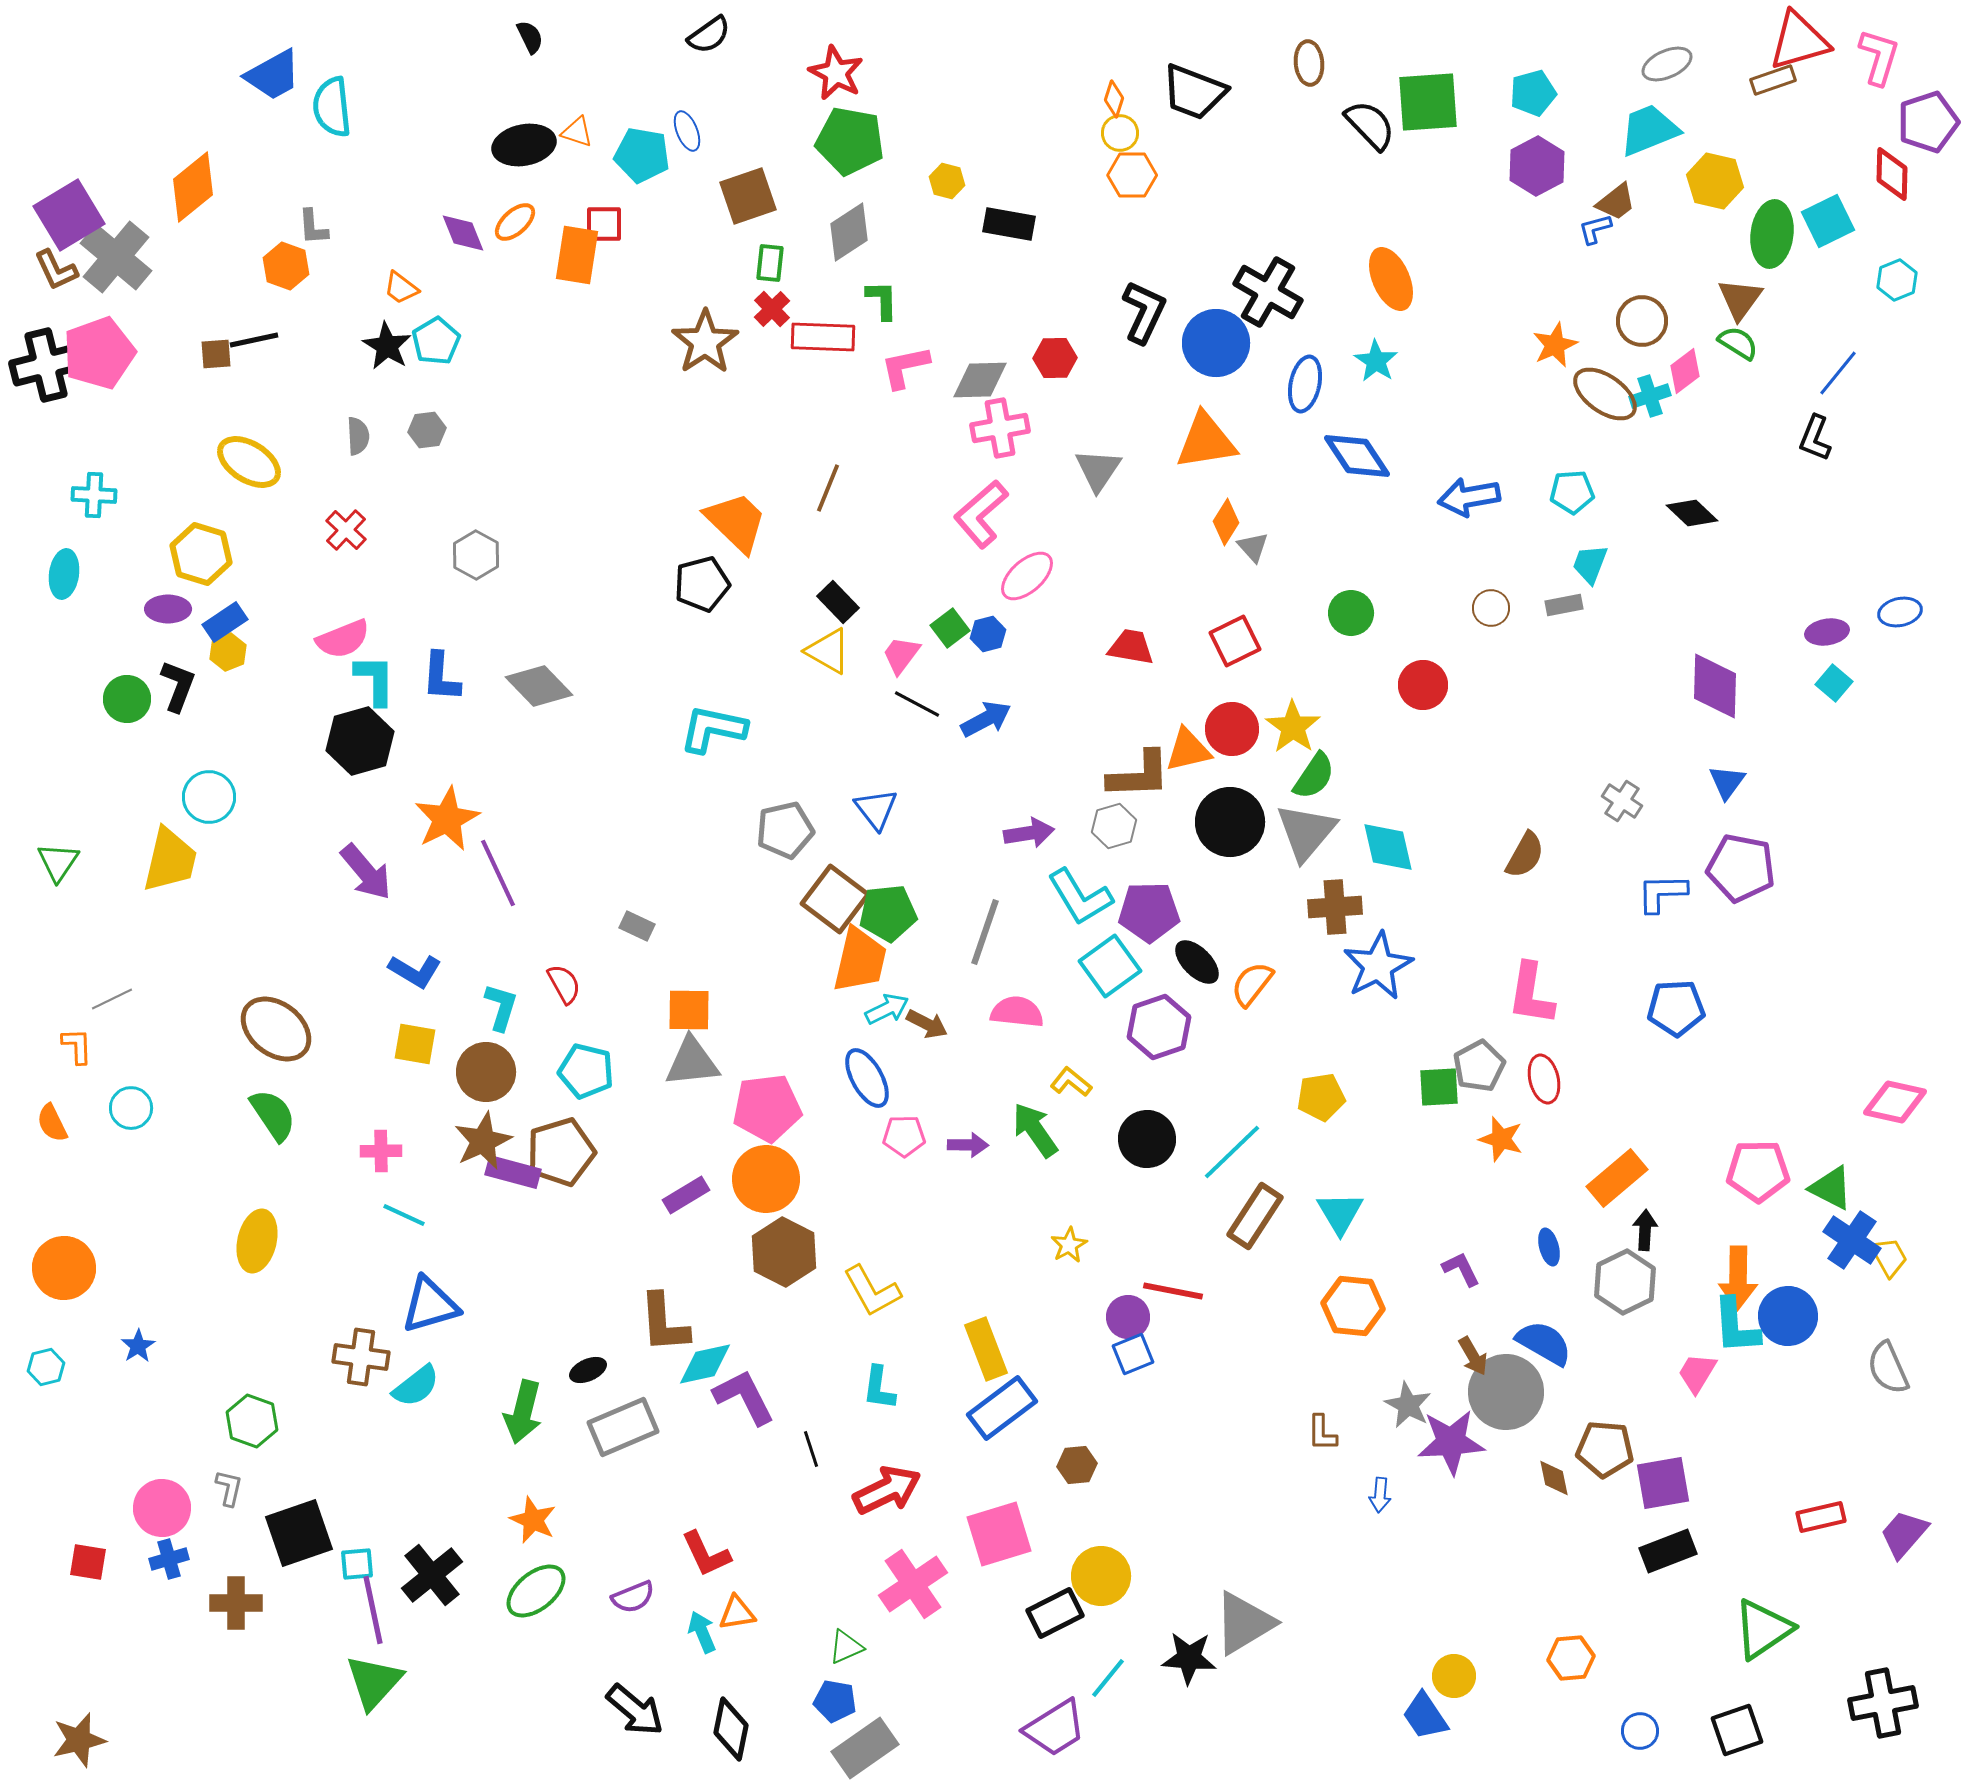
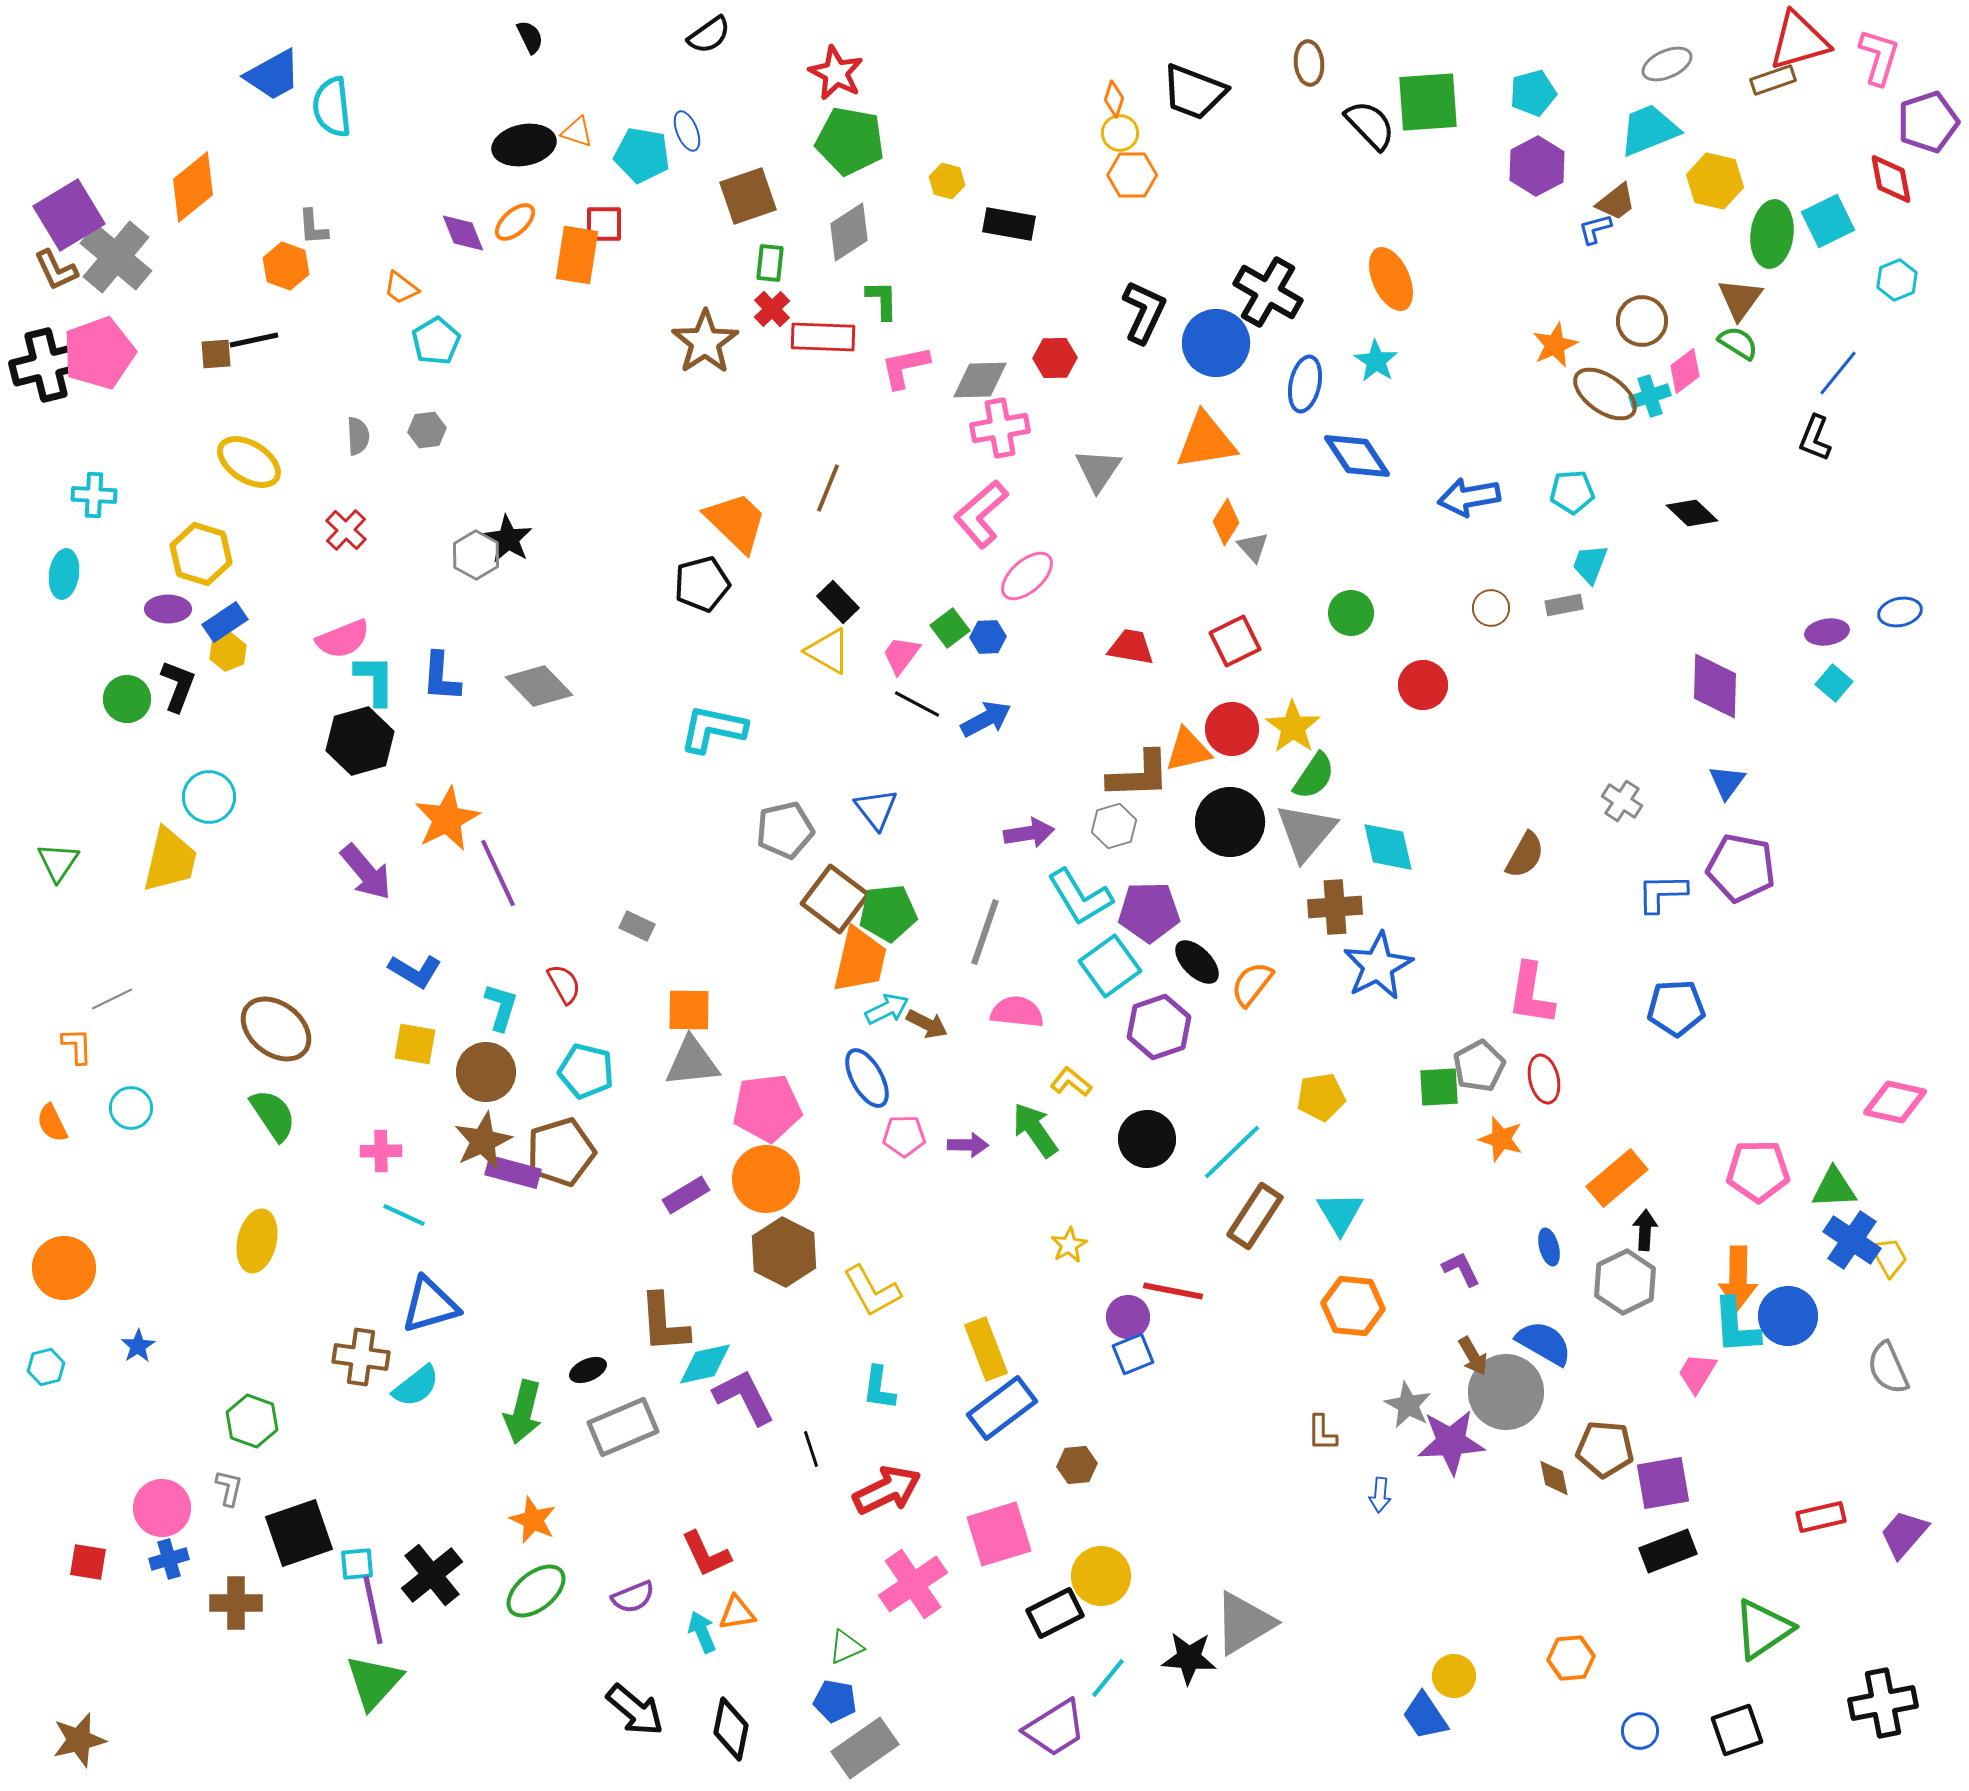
red diamond at (1892, 174): moved 1 px left, 5 px down; rotated 12 degrees counterclockwise
black star at (387, 346): moved 121 px right, 193 px down
blue hexagon at (988, 634): moved 3 px down; rotated 12 degrees clockwise
green triangle at (1831, 1188): moved 3 px right; rotated 30 degrees counterclockwise
